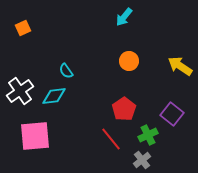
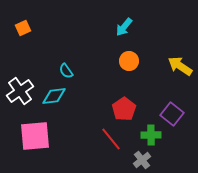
cyan arrow: moved 10 px down
green cross: moved 3 px right; rotated 24 degrees clockwise
